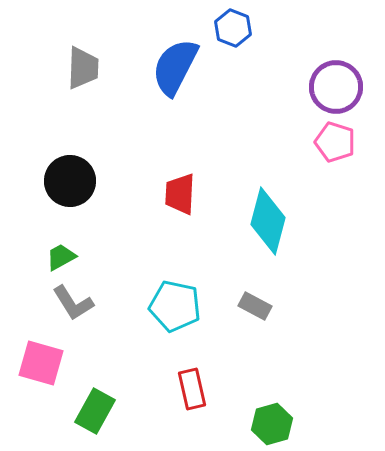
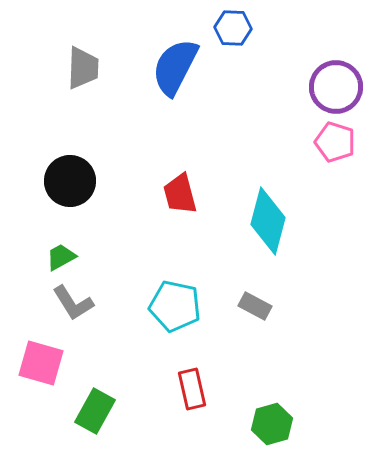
blue hexagon: rotated 18 degrees counterclockwise
red trapezoid: rotated 18 degrees counterclockwise
